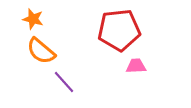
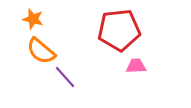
purple line: moved 1 px right, 5 px up
